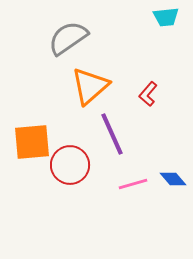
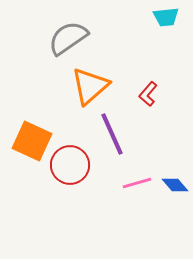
orange square: moved 1 px up; rotated 30 degrees clockwise
blue diamond: moved 2 px right, 6 px down
pink line: moved 4 px right, 1 px up
